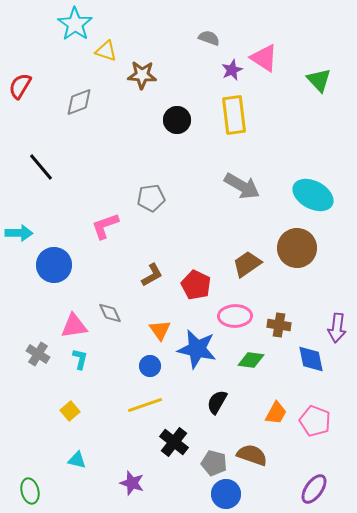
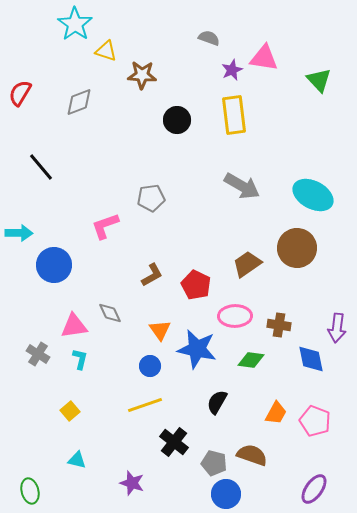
pink triangle at (264, 58): rotated 24 degrees counterclockwise
red semicircle at (20, 86): moved 7 px down
